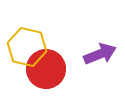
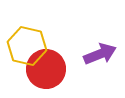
yellow hexagon: moved 1 px up
